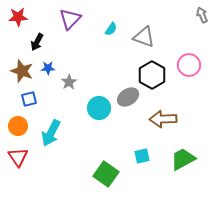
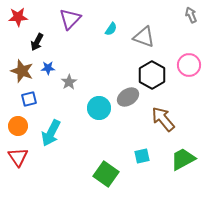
gray arrow: moved 11 px left
brown arrow: rotated 52 degrees clockwise
